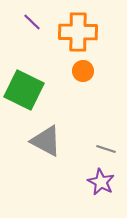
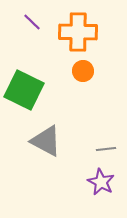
gray line: rotated 24 degrees counterclockwise
